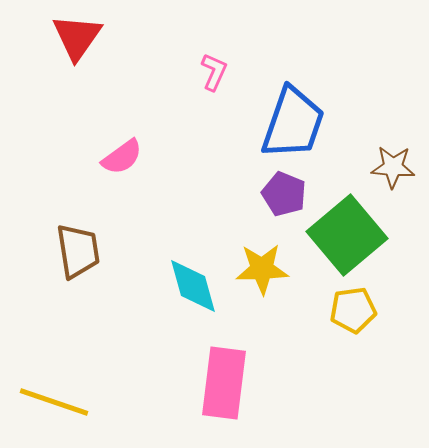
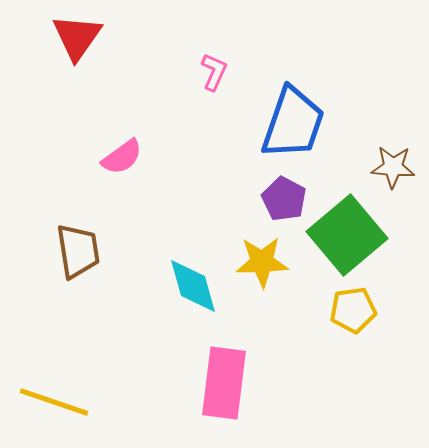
purple pentagon: moved 5 px down; rotated 6 degrees clockwise
yellow star: moved 7 px up
